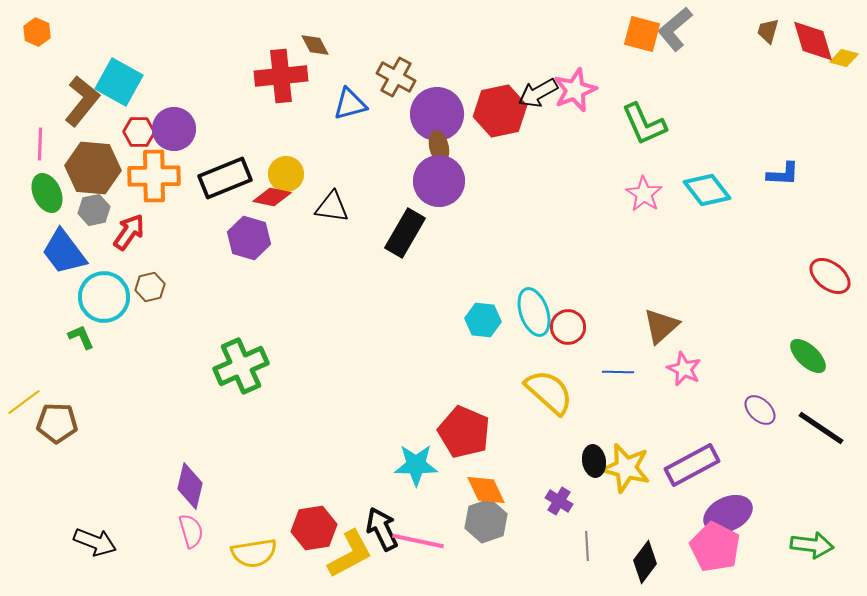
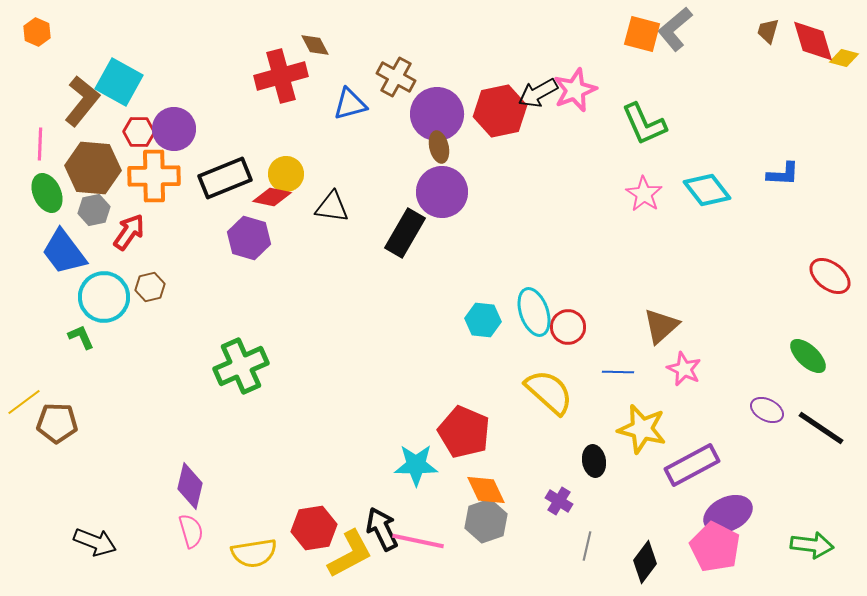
red cross at (281, 76): rotated 9 degrees counterclockwise
purple circle at (439, 181): moved 3 px right, 11 px down
purple ellipse at (760, 410): moved 7 px right; rotated 16 degrees counterclockwise
yellow star at (626, 468): moved 16 px right, 39 px up
gray line at (587, 546): rotated 16 degrees clockwise
